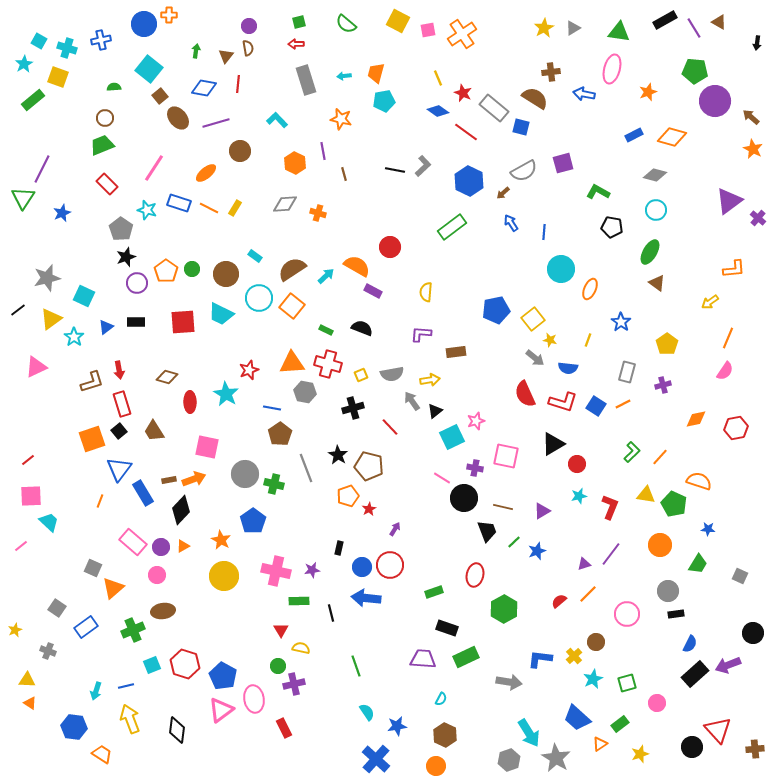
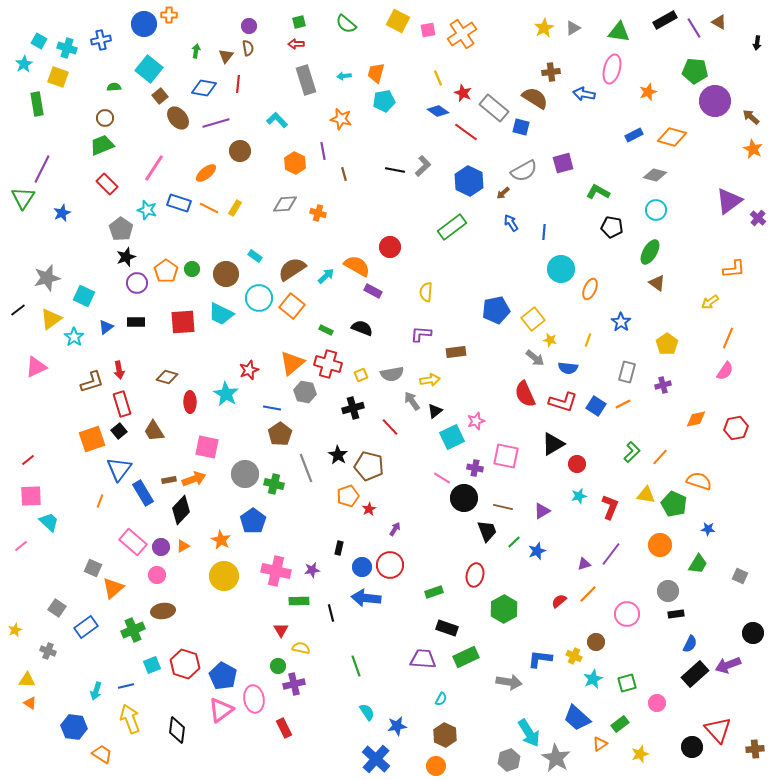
green rectangle at (33, 100): moved 4 px right, 4 px down; rotated 60 degrees counterclockwise
orange triangle at (292, 363): rotated 36 degrees counterclockwise
yellow cross at (574, 656): rotated 21 degrees counterclockwise
